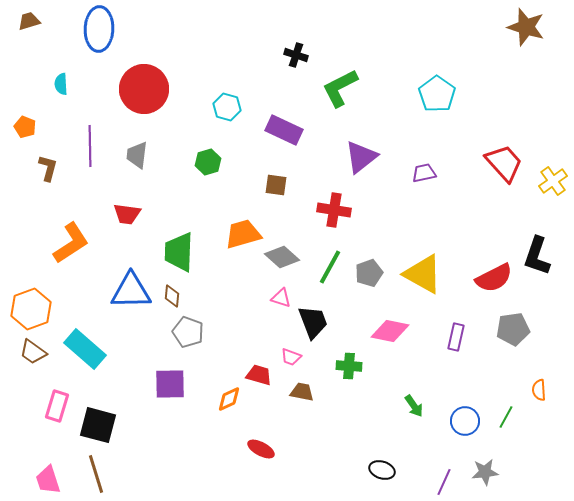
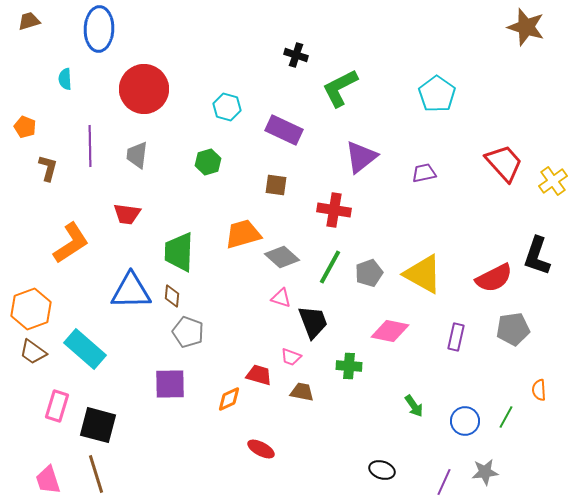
cyan semicircle at (61, 84): moved 4 px right, 5 px up
